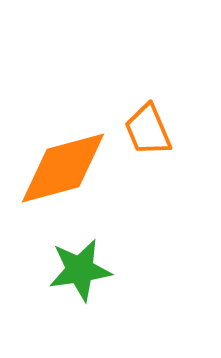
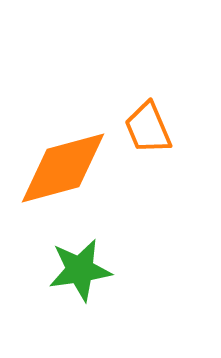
orange trapezoid: moved 2 px up
